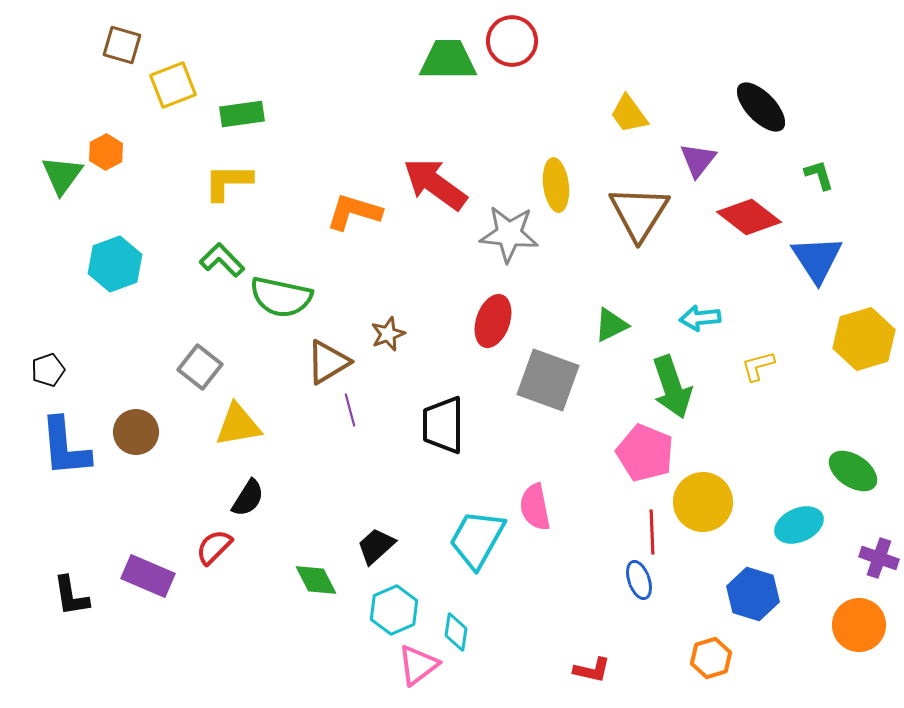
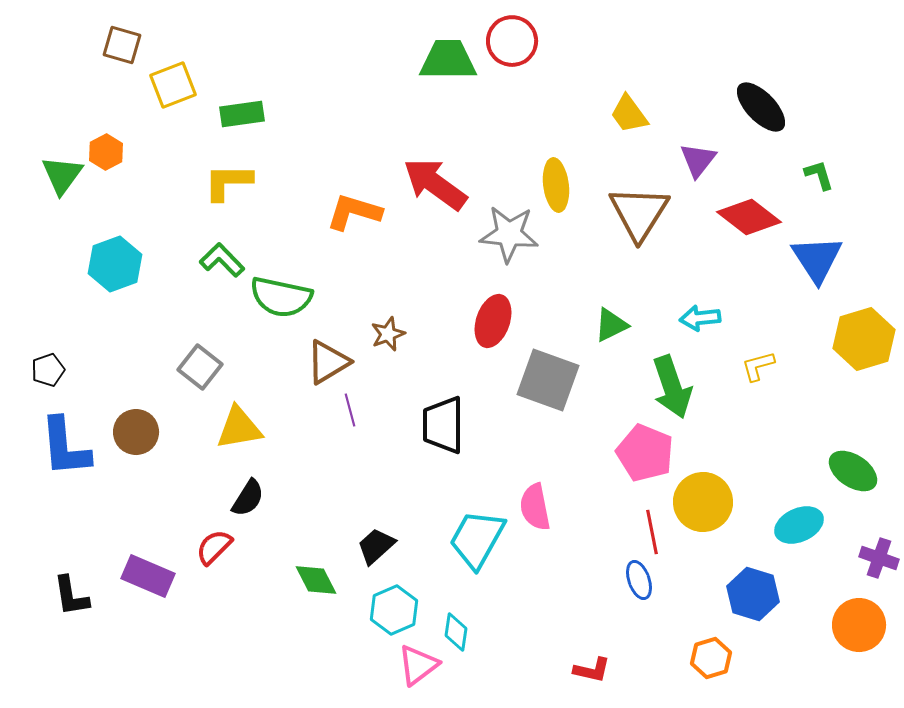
yellow triangle at (238, 425): moved 1 px right, 3 px down
red line at (652, 532): rotated 9 degrees counterclockwise
